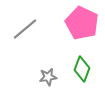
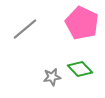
green diamond: moved 2 px left; rotated 65 degrees counterclockwise
gray star: moved 4 px right
